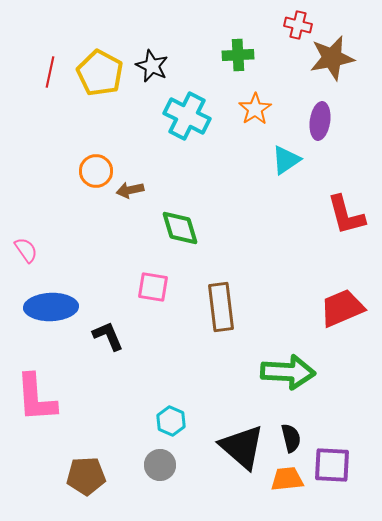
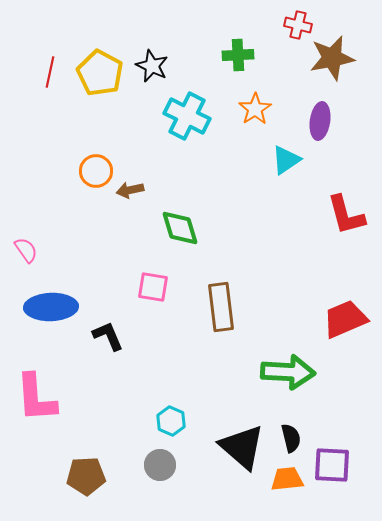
red trapezoid: moved 3 px right, 11 px down
